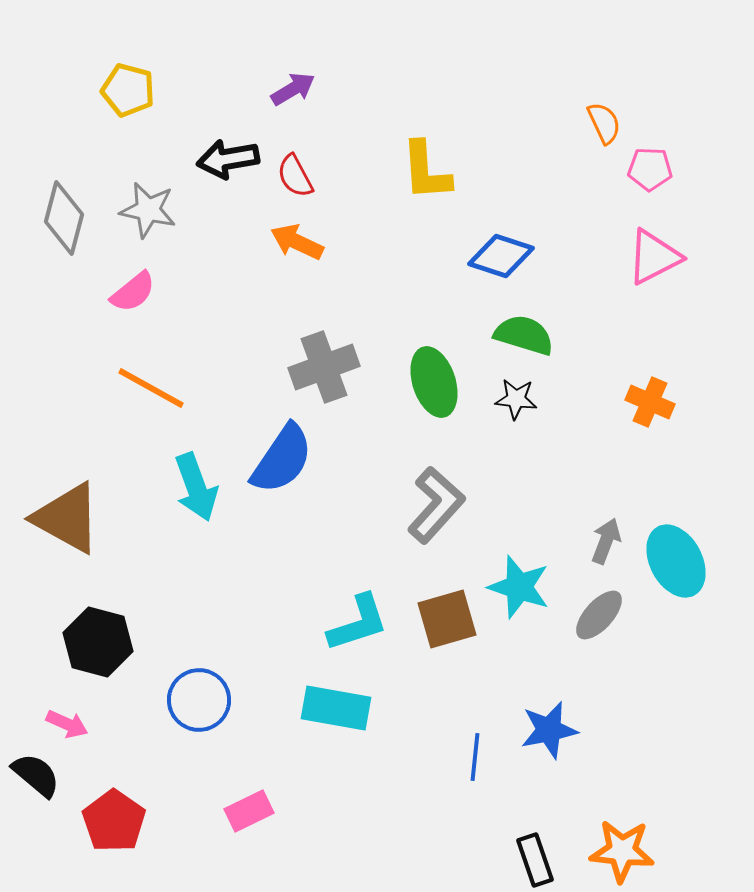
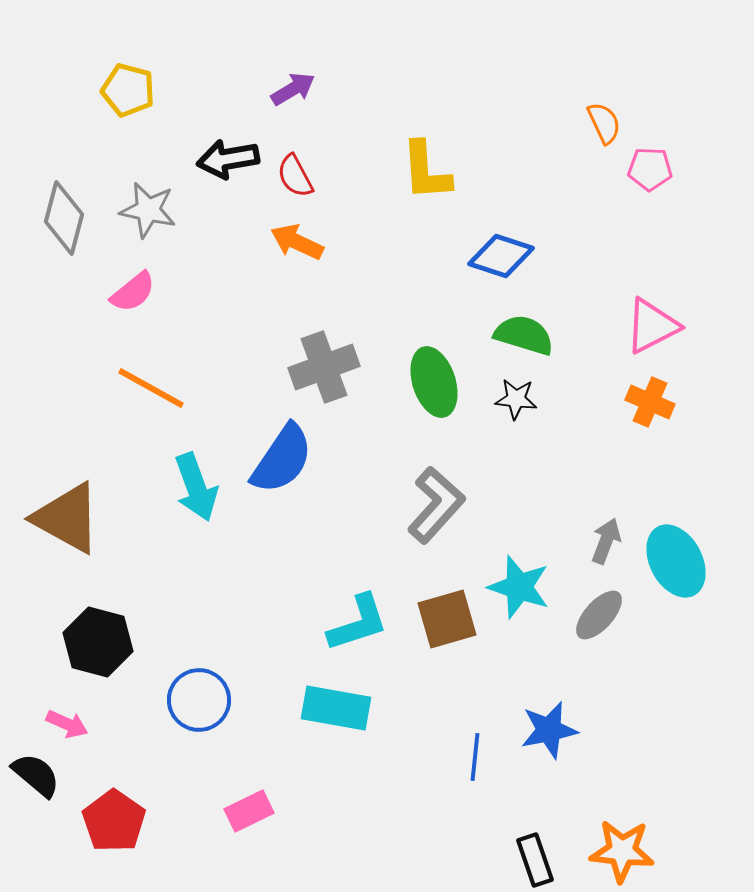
pink triangle: moved 2 px left, 69 px down
